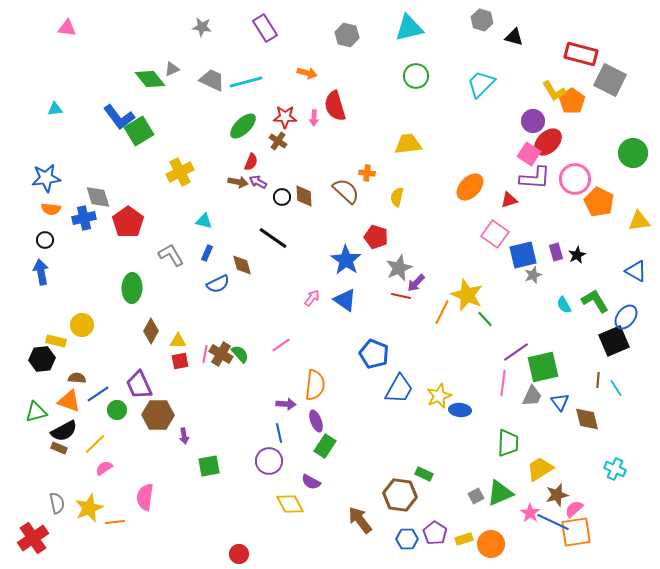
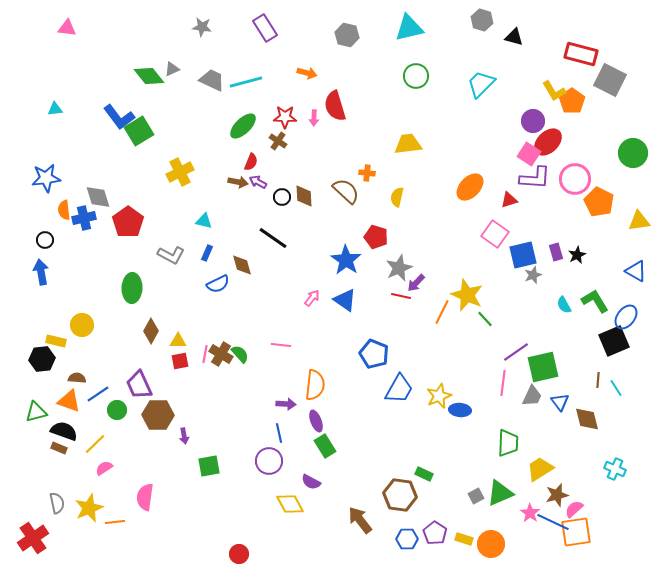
green diamond at (150, 79): moved 1 px left, 3 px up
orange semicircle at (51, 209): moved 13 px right, 1 px down; rotated 78 degrees clockwise
gray L-shape at (171, 255): rotated 148 degrees clockwise
pink line at (281, 345): rotated 42 degrees clockwise
black semicircle at (64, 431): rotated 132 degrees counterclockwise
green rectangle at (325, 446): rotated 65 degrees counterclockwise
yellow rectangle at (464, 539): rotated 36 degrees clockwise
